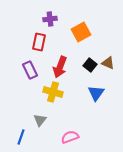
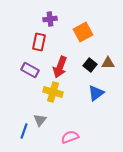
orange square: moved 2 px right
brown triangle: rotated 24 degrees counterclockwise
purple rectangle: rotated 36 degrees counterclockwise
blue triangle: rotated 18 degrees clockwise
blue line: moved 3 px right, 6 px up
